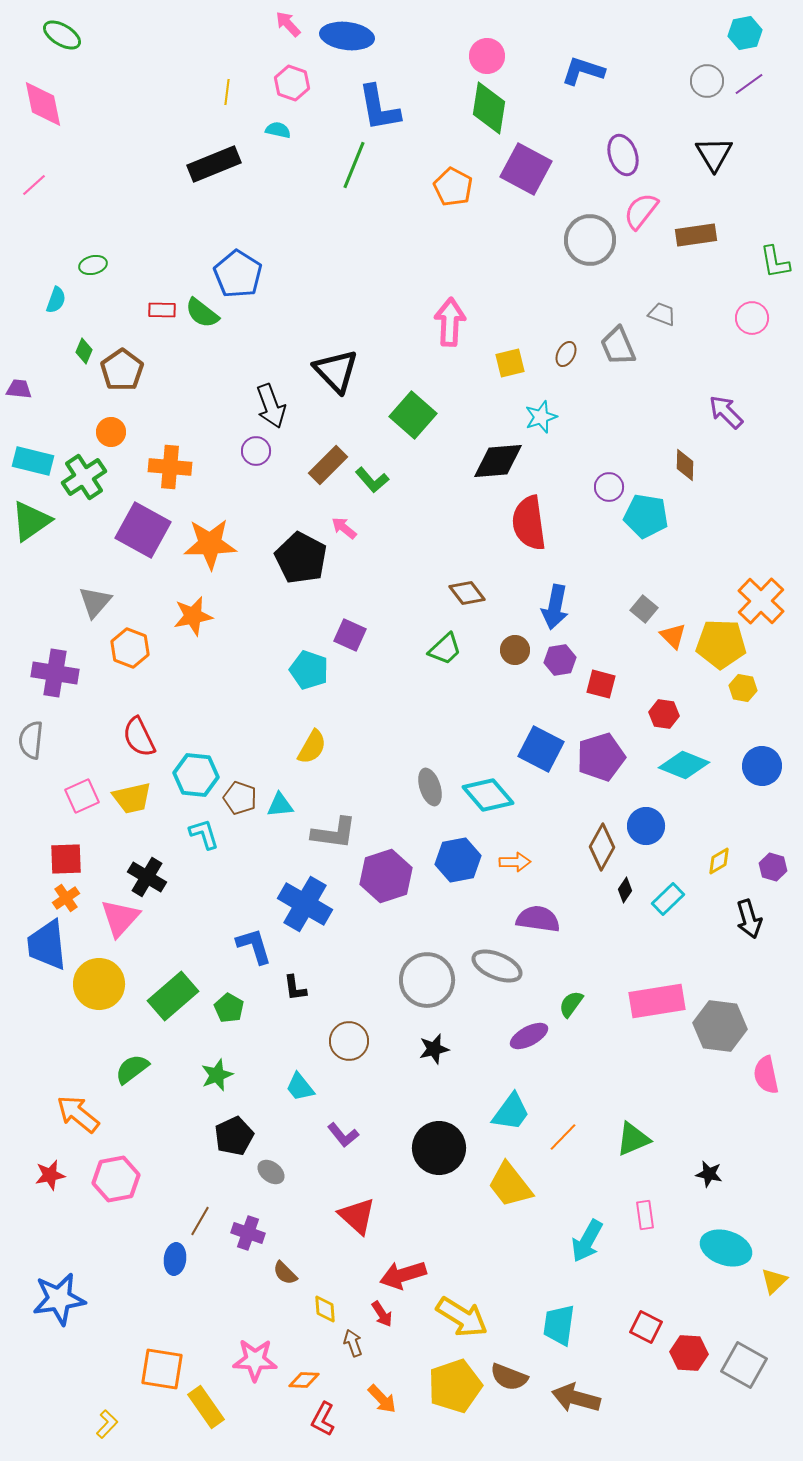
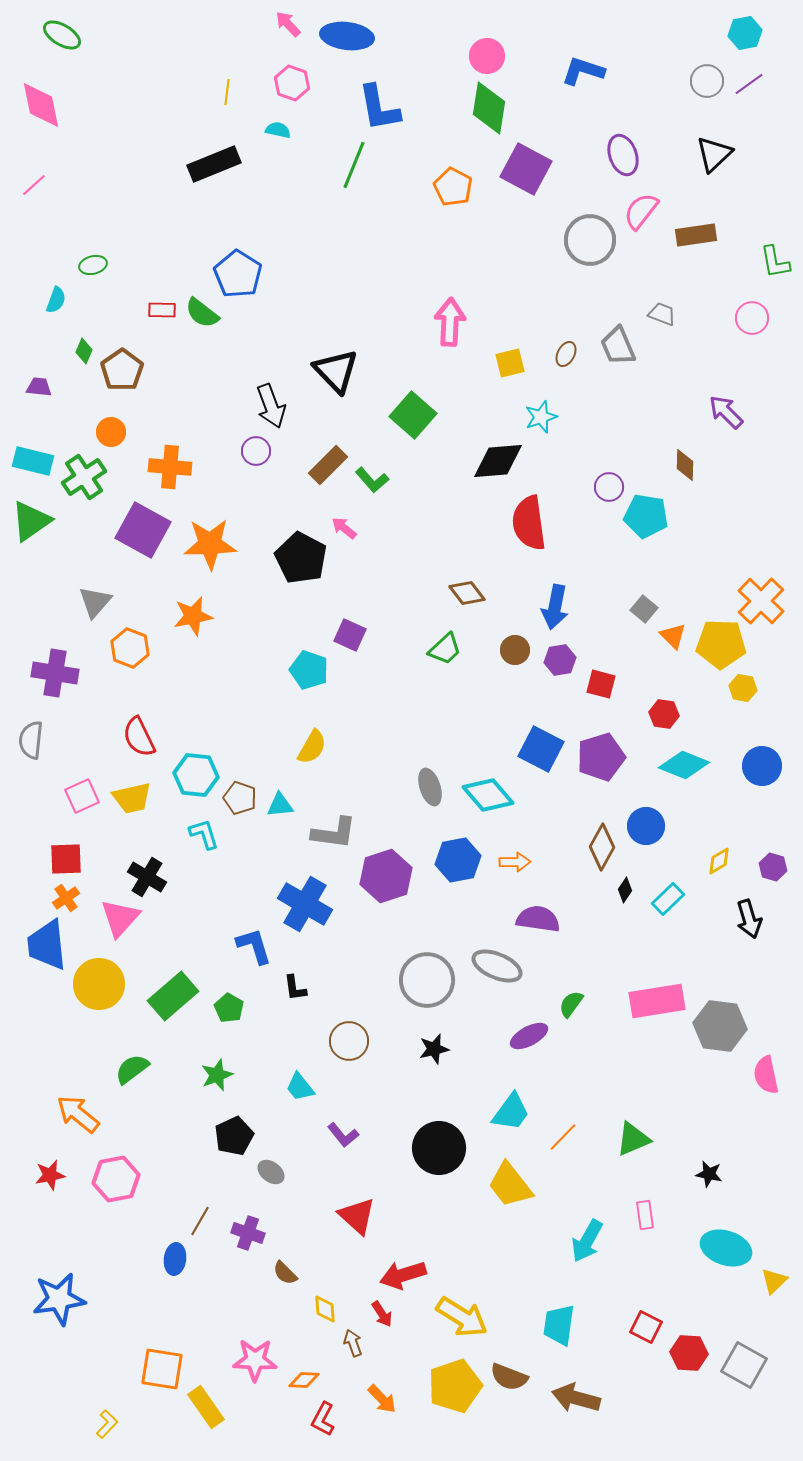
pink diamond at (43, 104): moved 2 px left, 1 px down
black triangle at (714, 154): rotated 18 degrees clockwise
purple trapezoid at (19, 389): moved 20 px right, 2 px up
